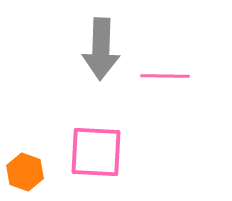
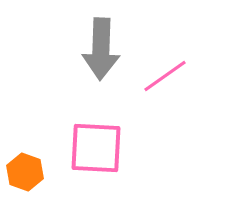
pink line: rotated 36 degrees counterclockwise
pink square: moved 4 px up
